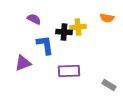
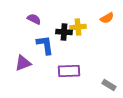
orange semicircle: rotated 40 degrees counterclockwise
